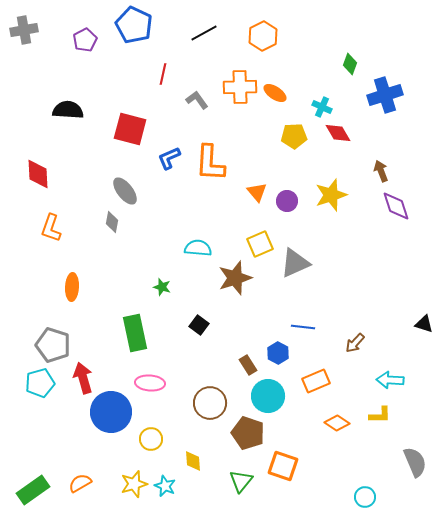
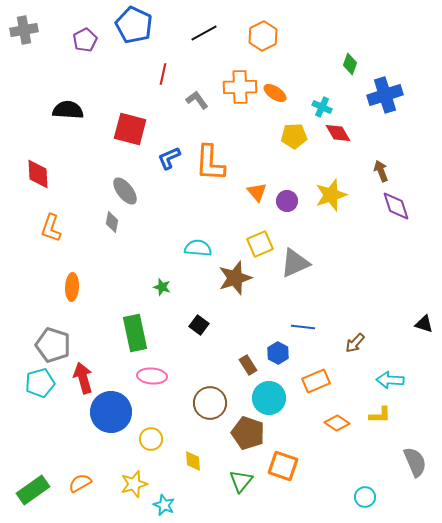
pink ellipse at (150, 383): moved 2 px right, 7 px up
cyan circle at (268, 396): moved 1 px right, 2 px down
cyan star at (165, 486): moved 1 px left, 19 px down
